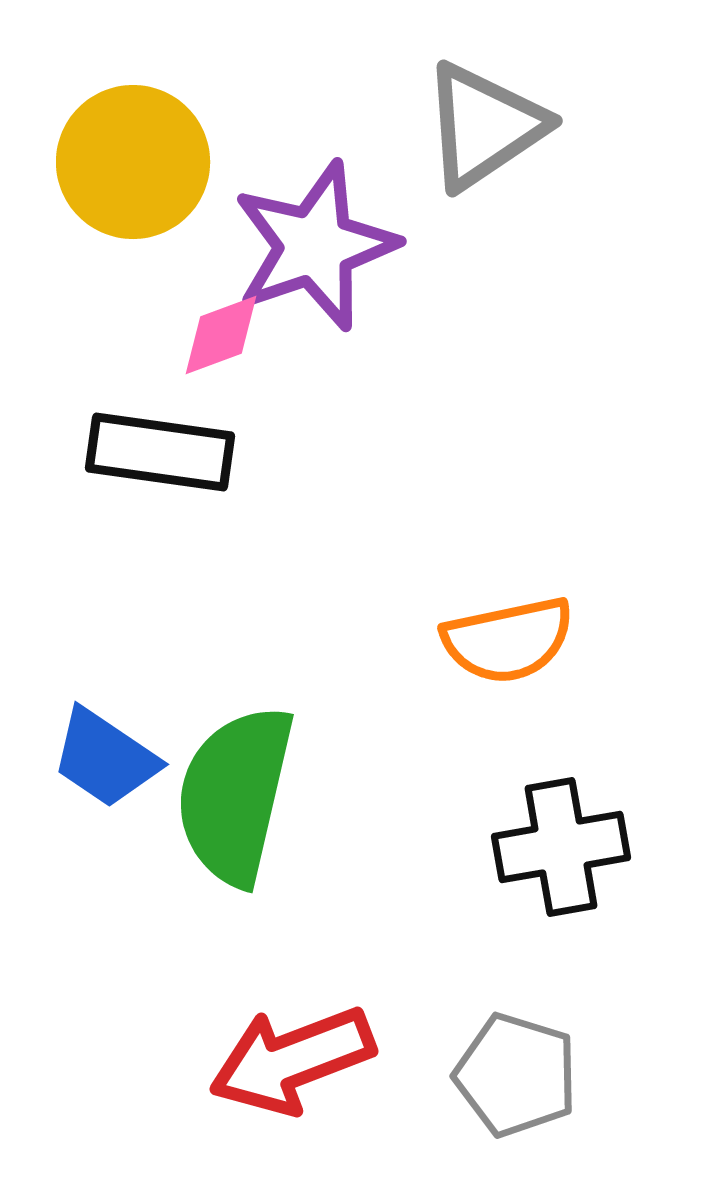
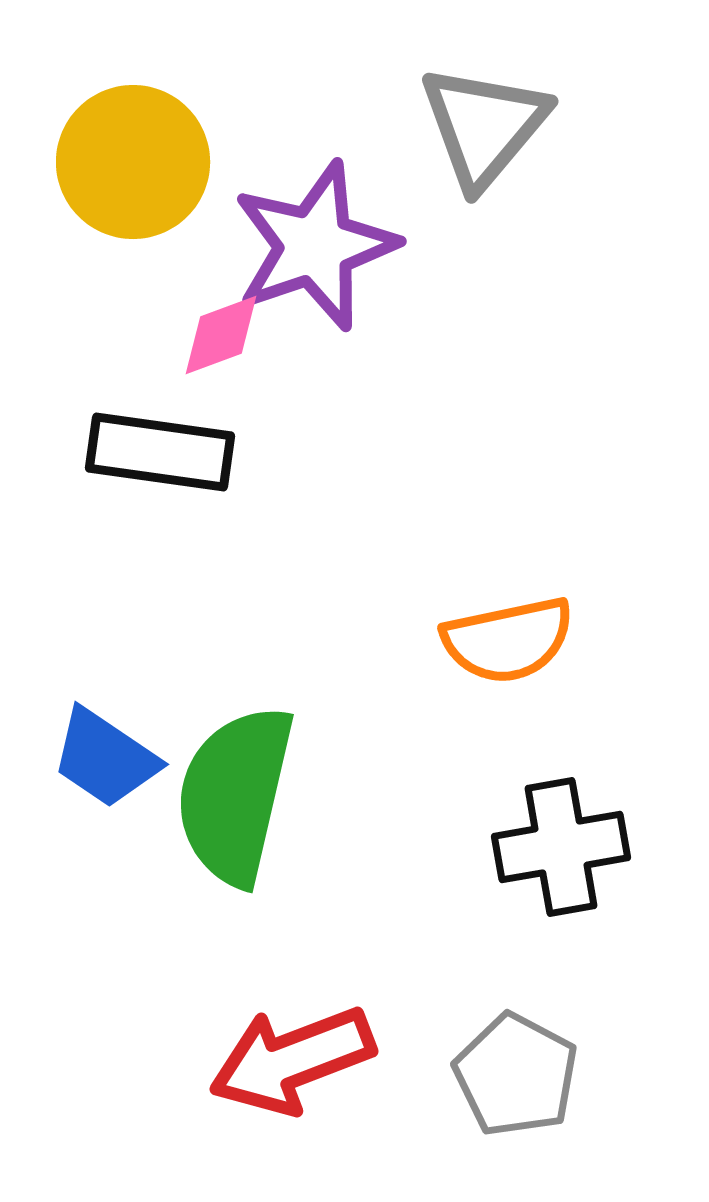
gray triangle: rotated 16 degrees counterclockwise
gray pentagon: rotated 11 degrees clockwise
